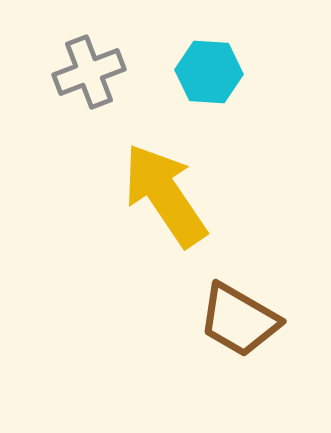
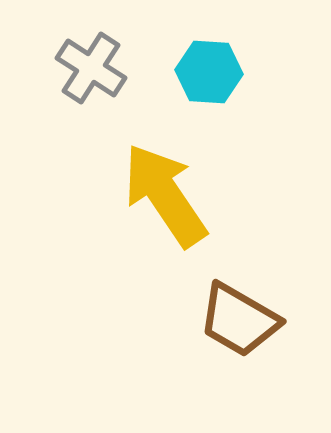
gray cross: moved 2 px right, 4 px up; rotated 36 degrees counterclockwise
